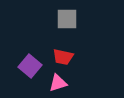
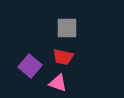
gray square: moved 9 px down
pink triangle: rotated 36 degrees clockwise
